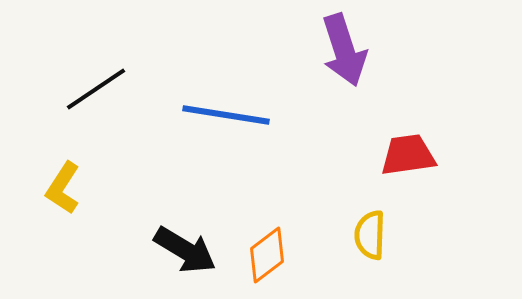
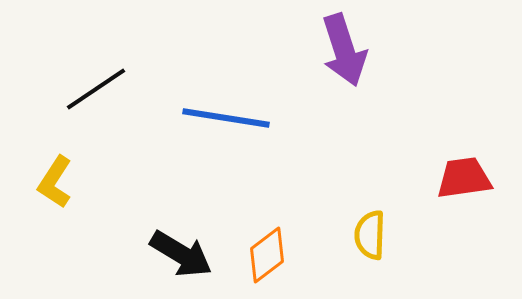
blue line: moved 3 px down
red trapezoid: moved 56 px right, 23 px down
yellow L-shape: moved 8 px left, 6 px up
black arrow: moved 4 px left, 4 px down
